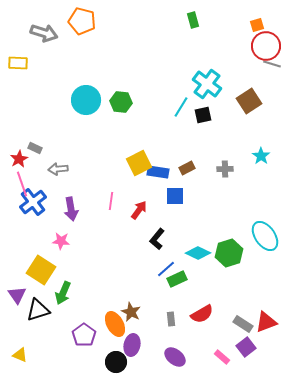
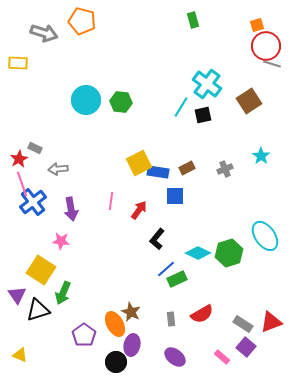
gray cross at (225, 169): rotated 21 degrees counterclockwise
red triangle at (266, 322): moved 5 px right
purple square at (246, 347): rotated 12 degrees counterclockwise
